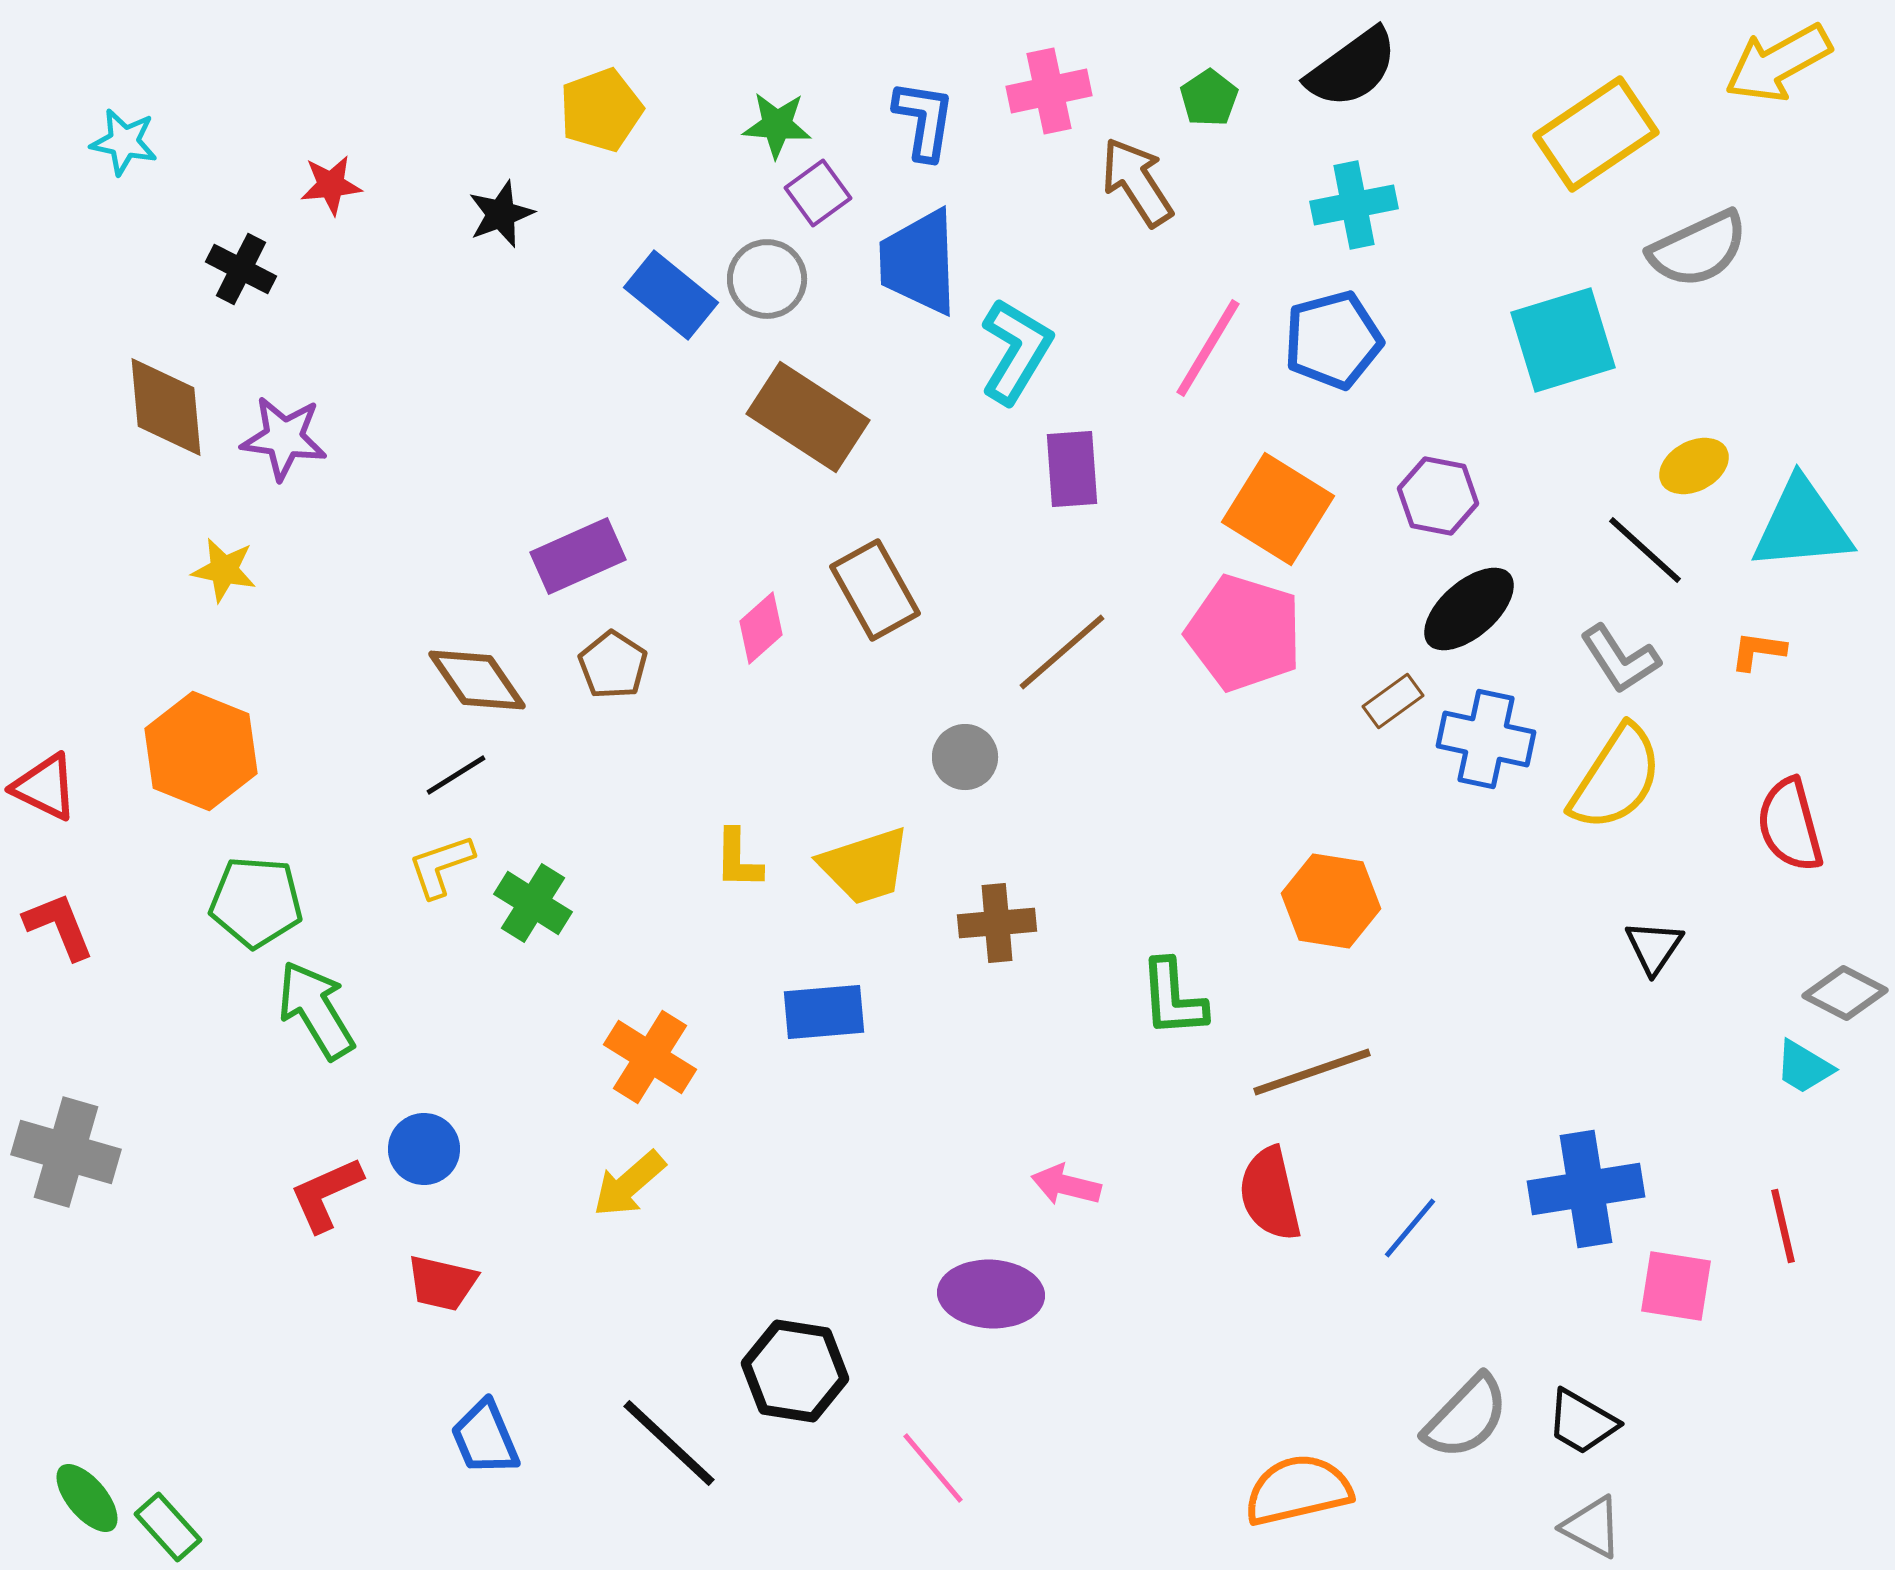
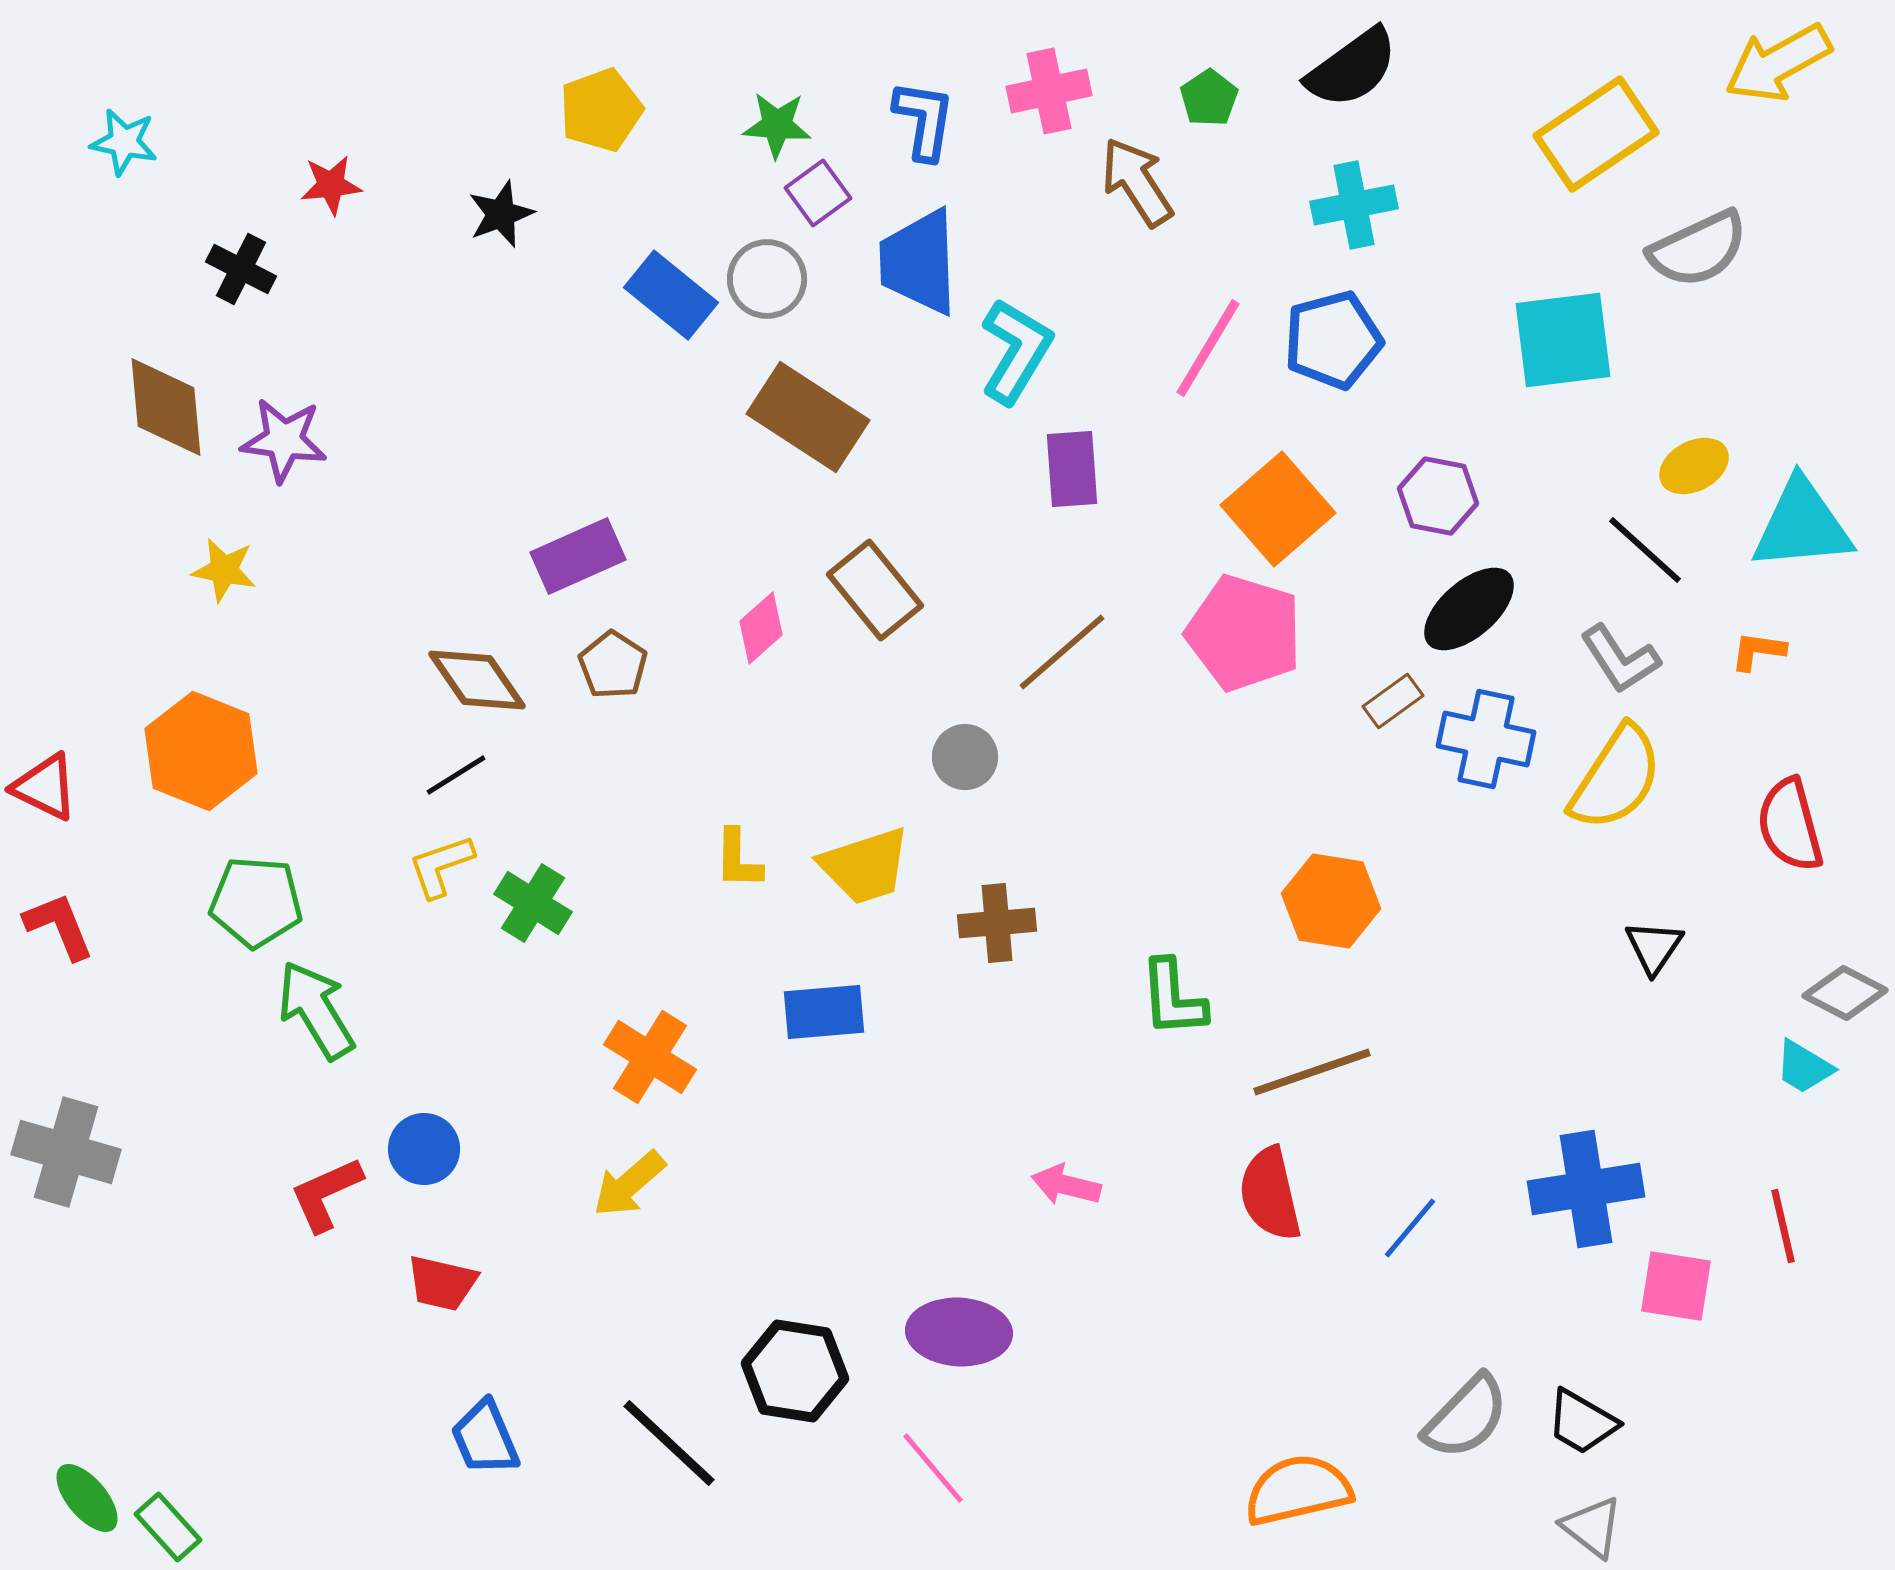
cyan square at (1563, 340): rotated 10 degrees clockwise
purple star at (284, 438): moved 2 px down
orange square at (1278, 509): rotated 17 degrees clockwise
brown rectangle at (875, 590): rotated 10 degrees counterclockwise
purple ellipse at (991, 1294): moved 32 px left, 38 px down
gray triangle at (1592, 1527): rotated 10 degrees clockwise
